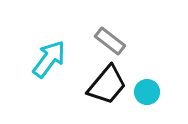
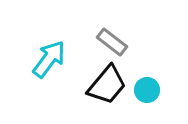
gray rectangle: moved 2 px right, 1 px down
cyan circle: moved 2 px up
